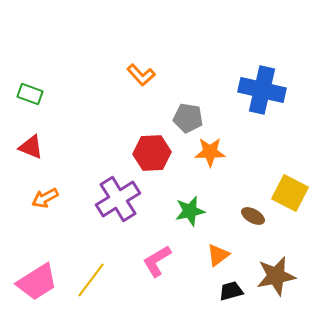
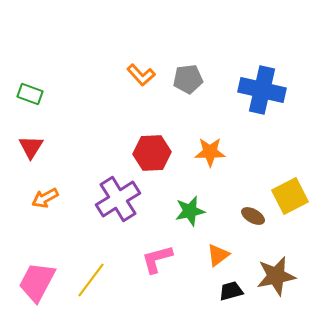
gray pentagon: moved 39 px up; rotated 16 degrees counterclockwise
red triangle: rotated 40 degrees clockwise
yellow square: moved 3 px down; rotated 36 degrees clockwise
pink L-shape: moved 2 px up; rotated 16 degrees clockwise
pink trapezoid: rotated 150 degrees clockwise
